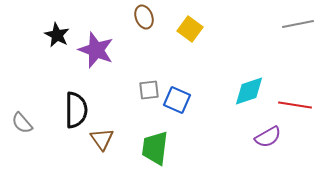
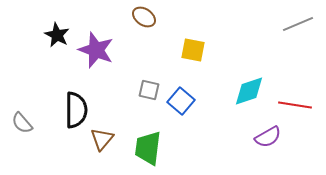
brown ellipse: rotated 35 degrees counterclockwise
gray line: rotated 12 degrees counterclockwise
yellow square: moved 3 px right, 21 px down; rotated 25 degrees counterclockwise
gray square: rotated 20 degrees clockwise
blue square: moved 4 px right, 1 px down; rotated 16 degrees clockwise
brown triangle: rotated 15 degrees clockwise
green trapezoid: moved 7 px left
